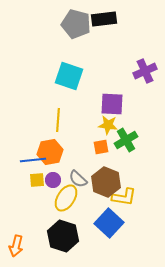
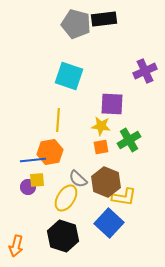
yellow star: moved 7 px left, 1 px down
green cross: moved 3 px right
purple circle: moved 25 px left, 7 px down
